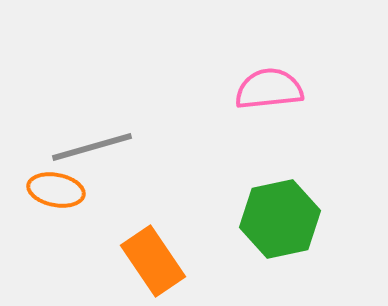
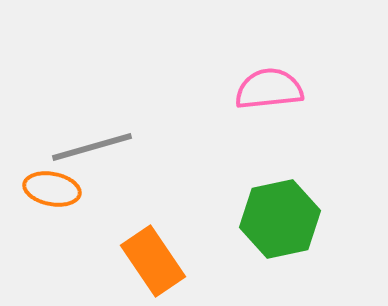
orange ellipse: moved 4 px left, 1 px up
